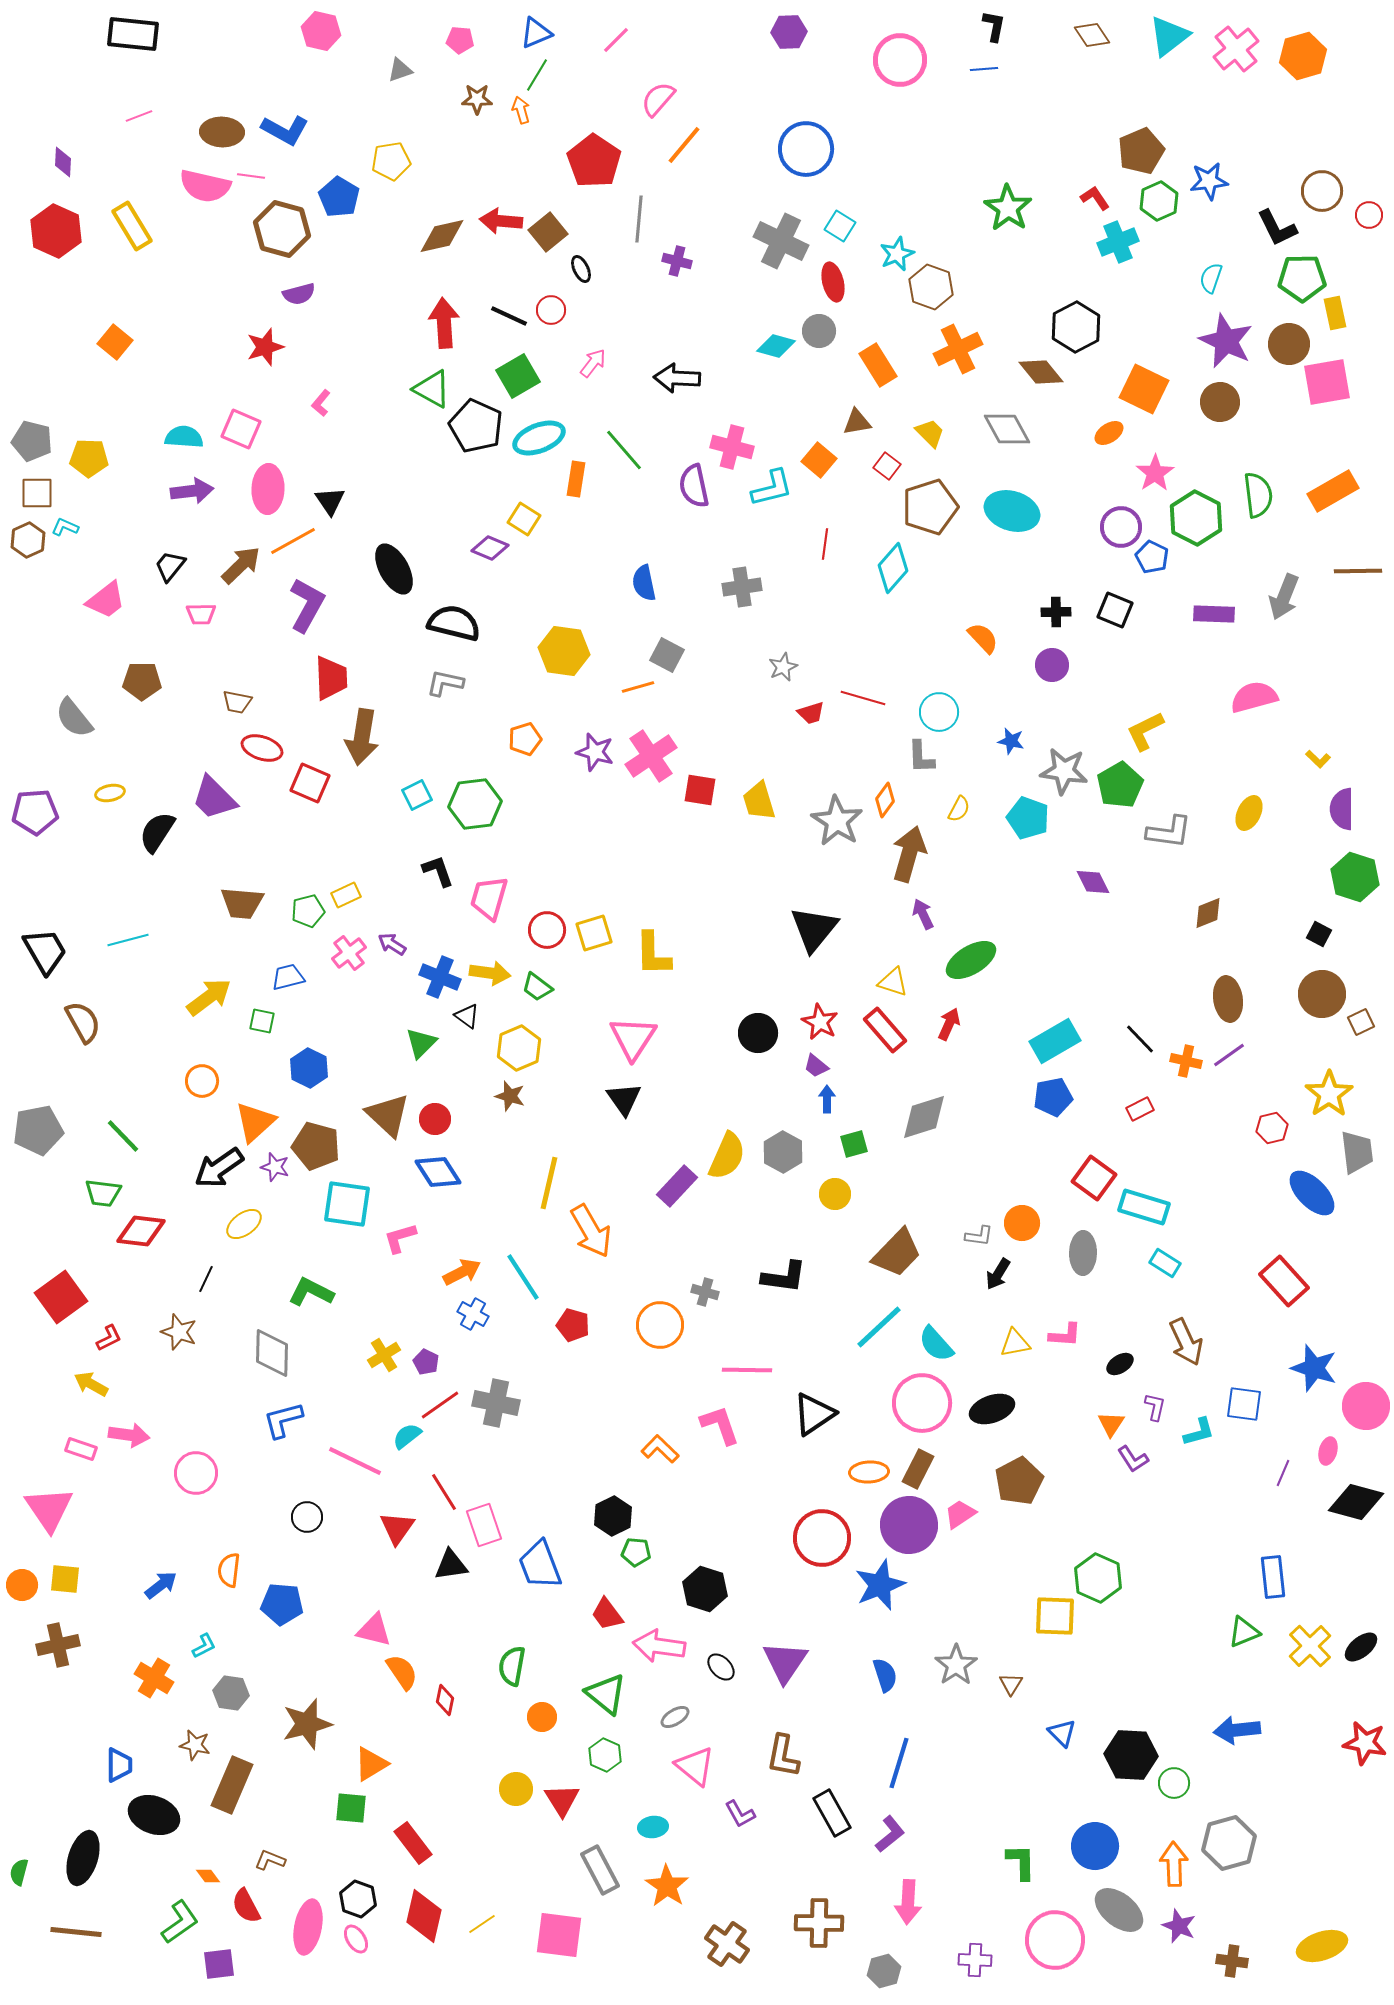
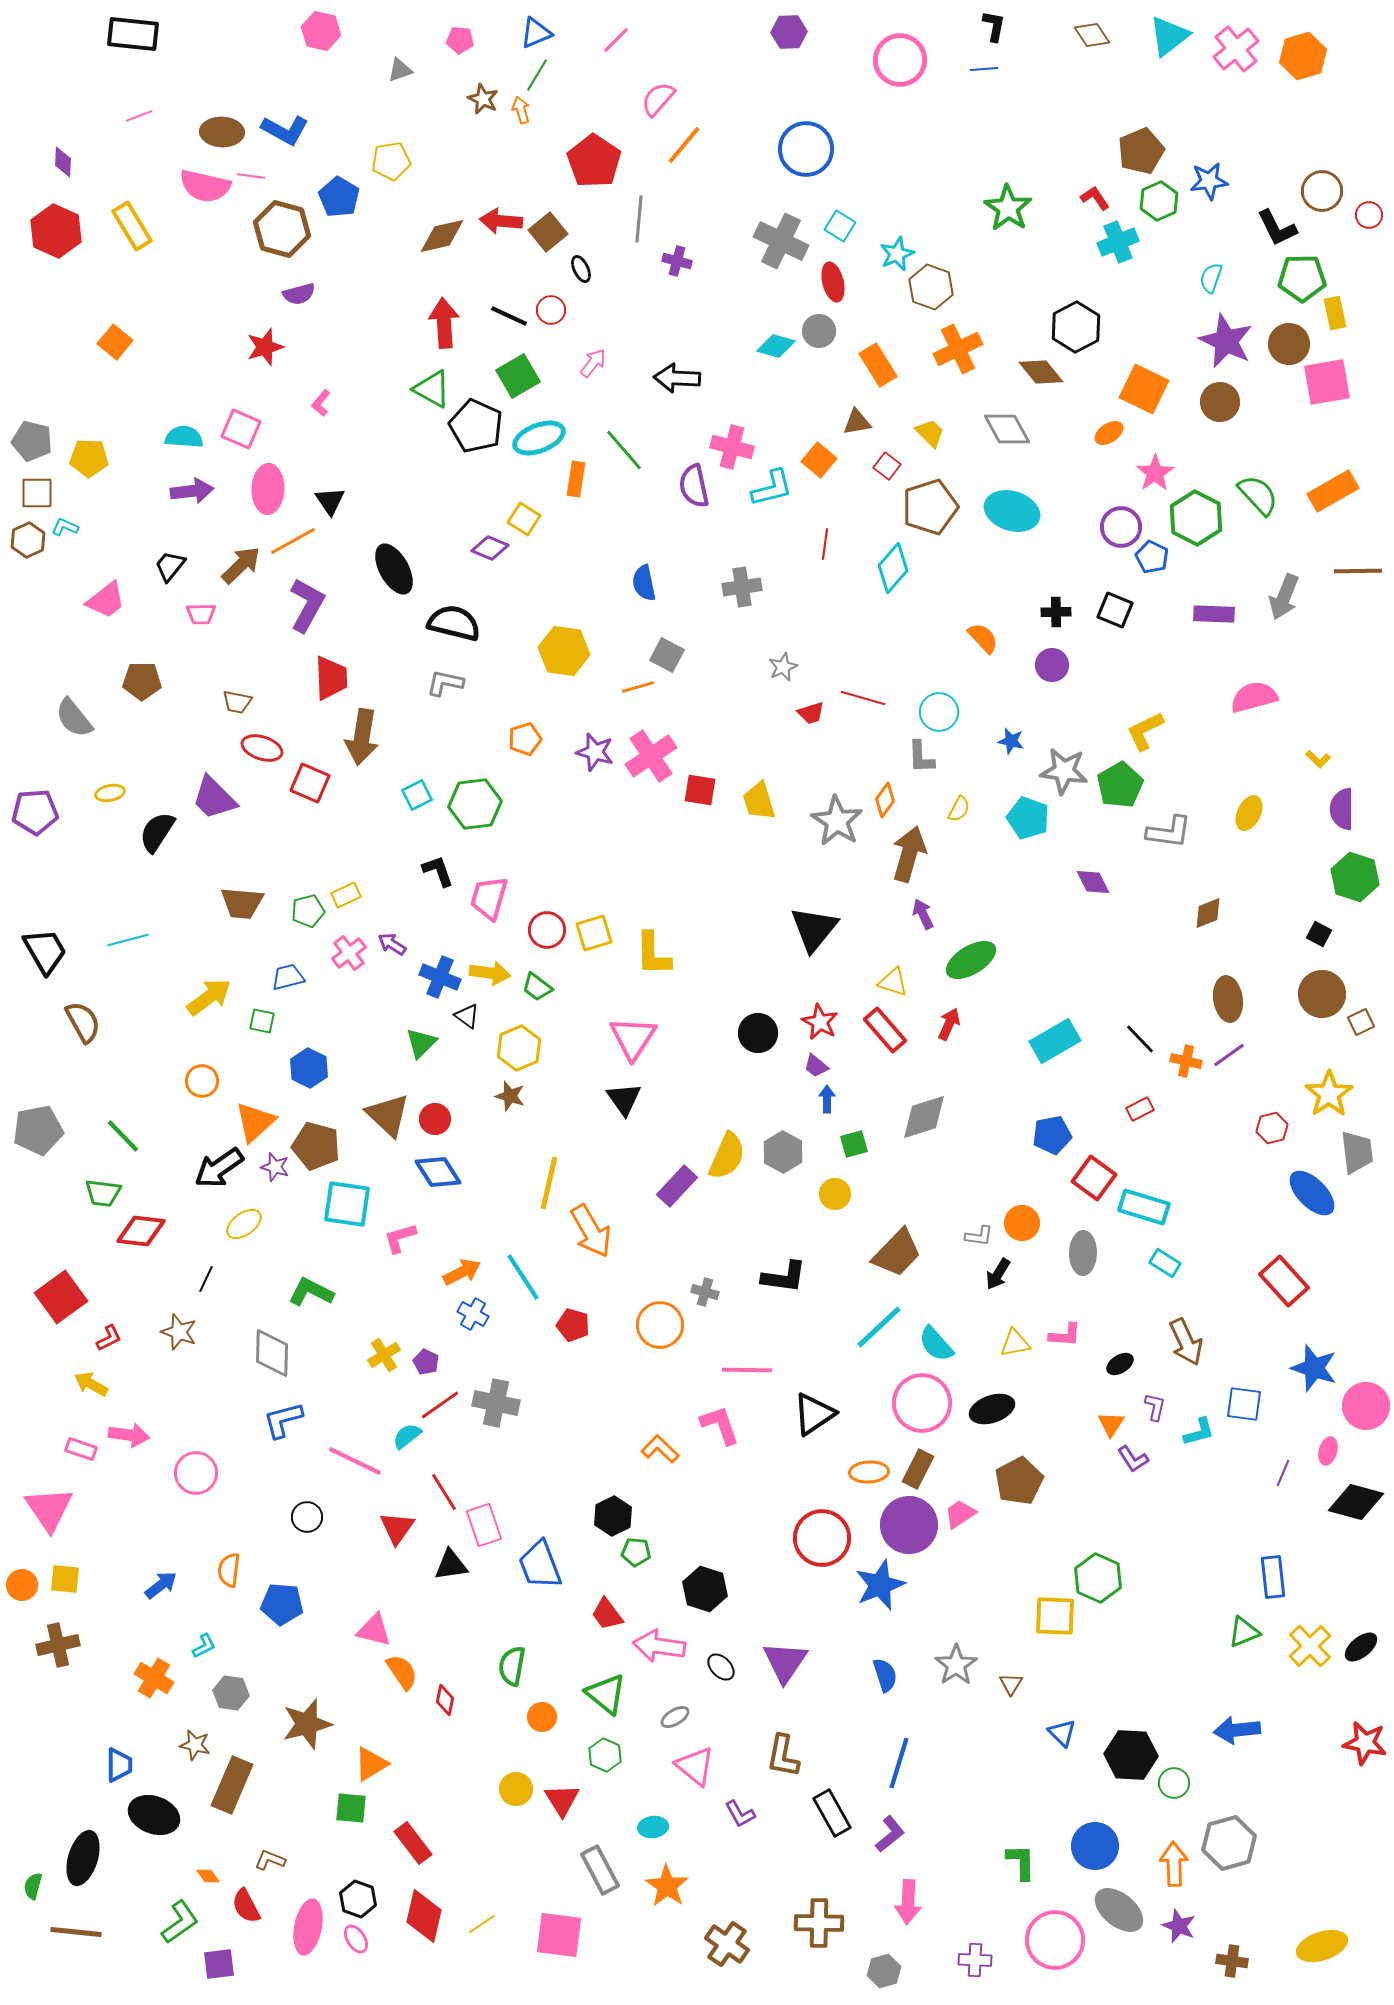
brown star at (477, 99): moved 6 px right; rotated 24 degrees clockwise
green semicircle at (1258, 495): rotated 36 degrees counterclockwise
blue pentagon at (1053, 1097): moved 1 px left, 38 px down
green semicircle at (19, 1872): moved 14 px right, 14 px down
